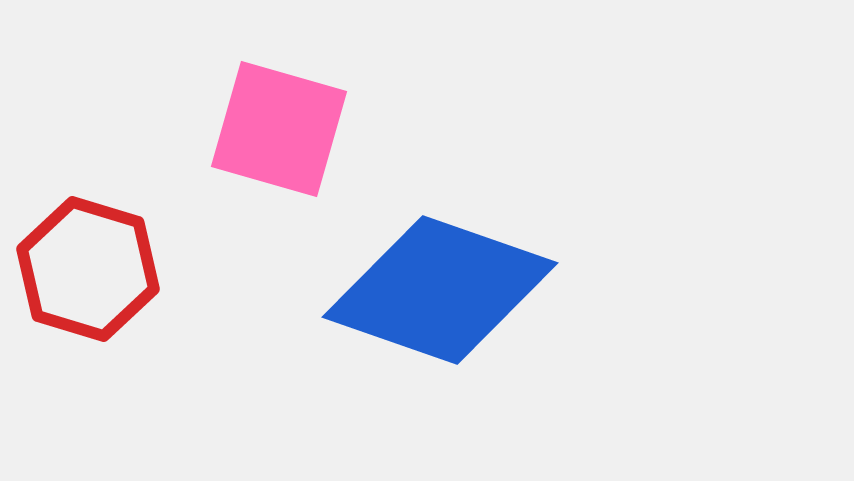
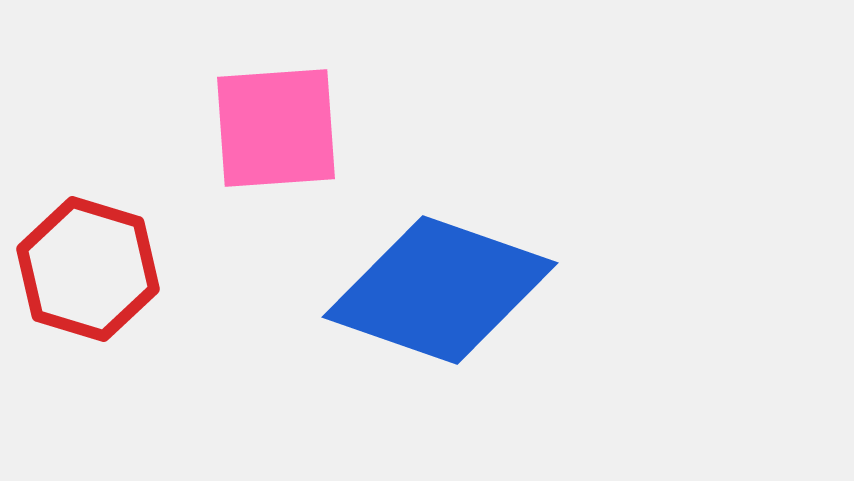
pink square: moved 3 px left, 1 px up; rotated 20 degrees counterclockwise
